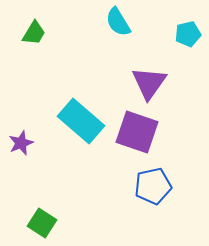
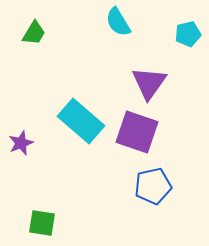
green square: rotated 24 degrees counterclockwise
